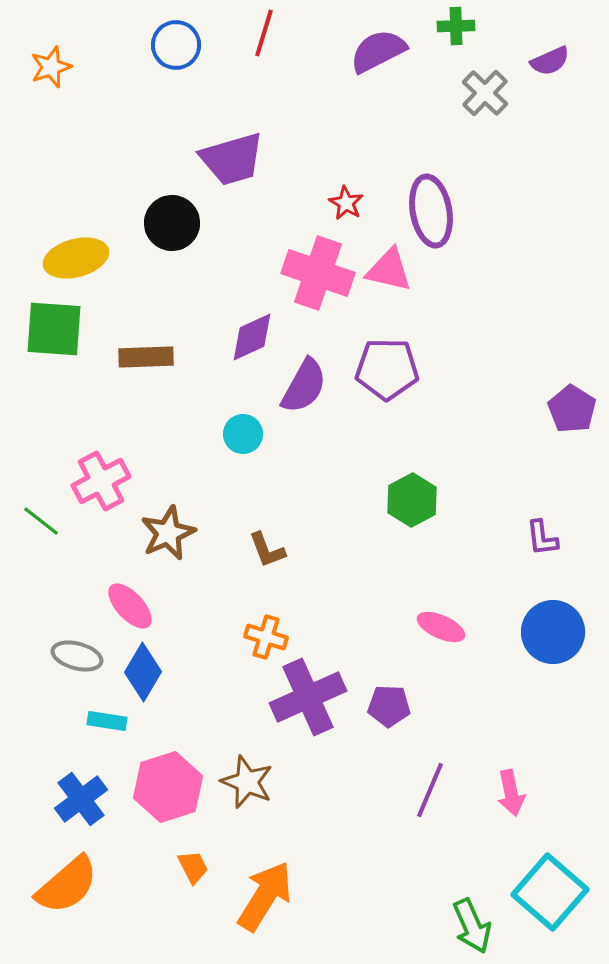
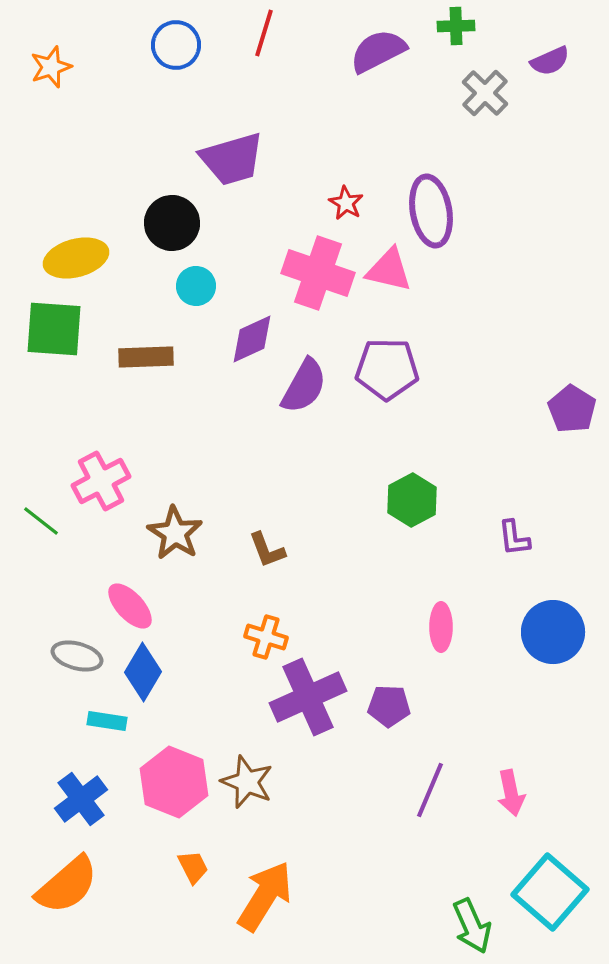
purple diamond at (252, 337): moved 2 px down
cyan circle at (243, 434): moved 47 px left, 148 px up
brown star at (168, 533): moved 7 px right; rotated 16 degrees counterclockwise
purple L-shape at (542, 538): moved 28 px left
pink ellipse at (441, 627): rotated 66 degrees clockwise
pink hexagon at (168, 787): moved 6 px right, 5 px up; rotated 20 degrees counterclockwise
